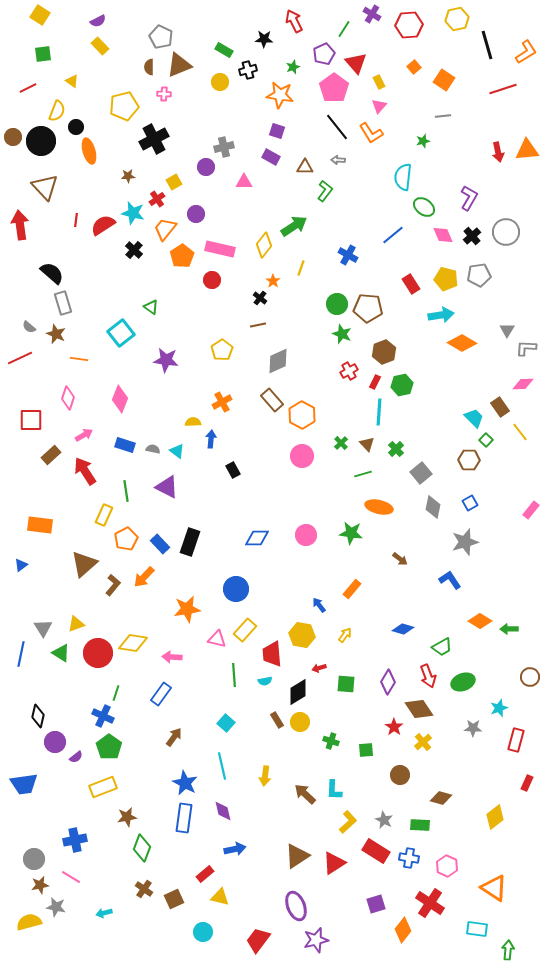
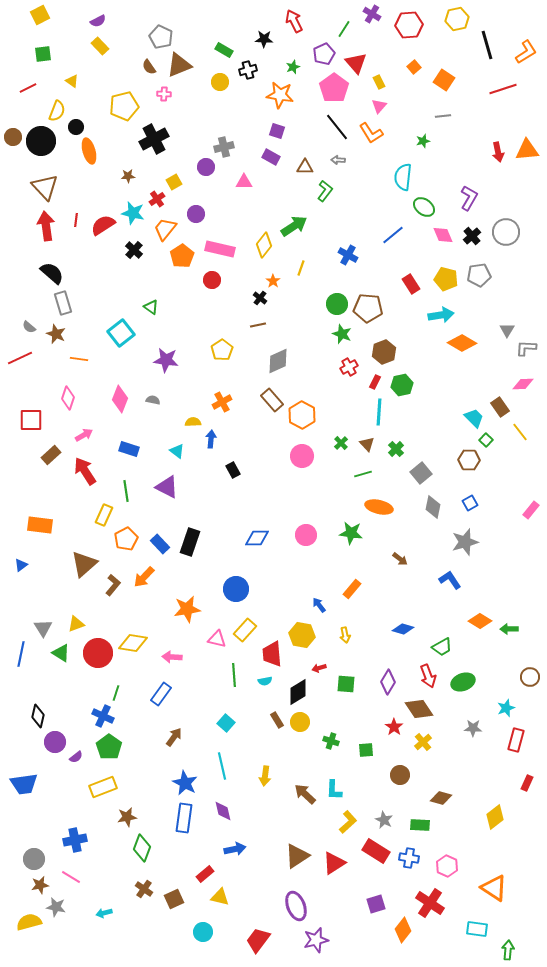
yellow square at (40, 15): rotated 30 degrees clockwise
brown semicircle at (149, 67): rotated 35 degrees counterclockwise
red arrow at (20, 225): moved 26 px right, 1 px down
red cross at (349, 371): moved 4 px up
blue rectangle at (125, 445): moved 4 px right, 4 px down
gray semicircle at (153, 449): moved 49 px up
yellow arrow at (345, 635): rotated 133 degrees clockwise
cyan star at (499, 708): moved 7 px right
